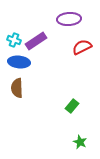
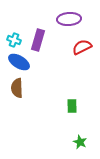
purple rectangle: moved 2 px right, 1 px up; rotated 40 degrees counterclockwise
blue ellipse: rotated 25 degrees clockwise
green rectangle: rotated 40 degrees counterclockwise
